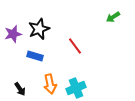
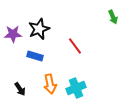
green arrow: rotated 80 degrees counterclockwise
purple star: rotated 12 degrees clockwise
